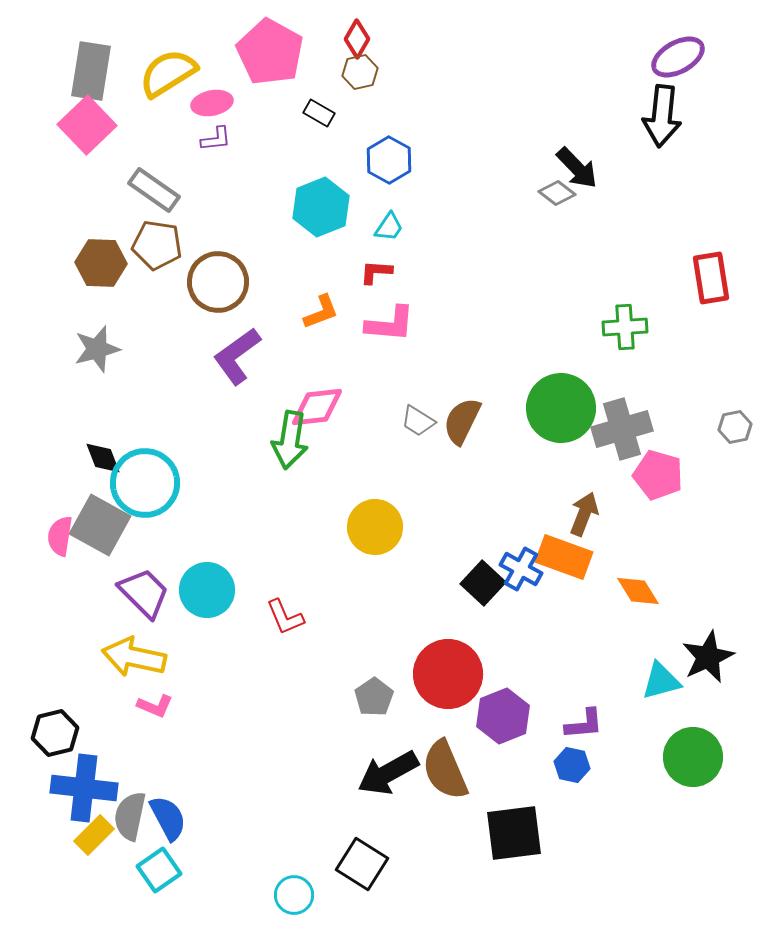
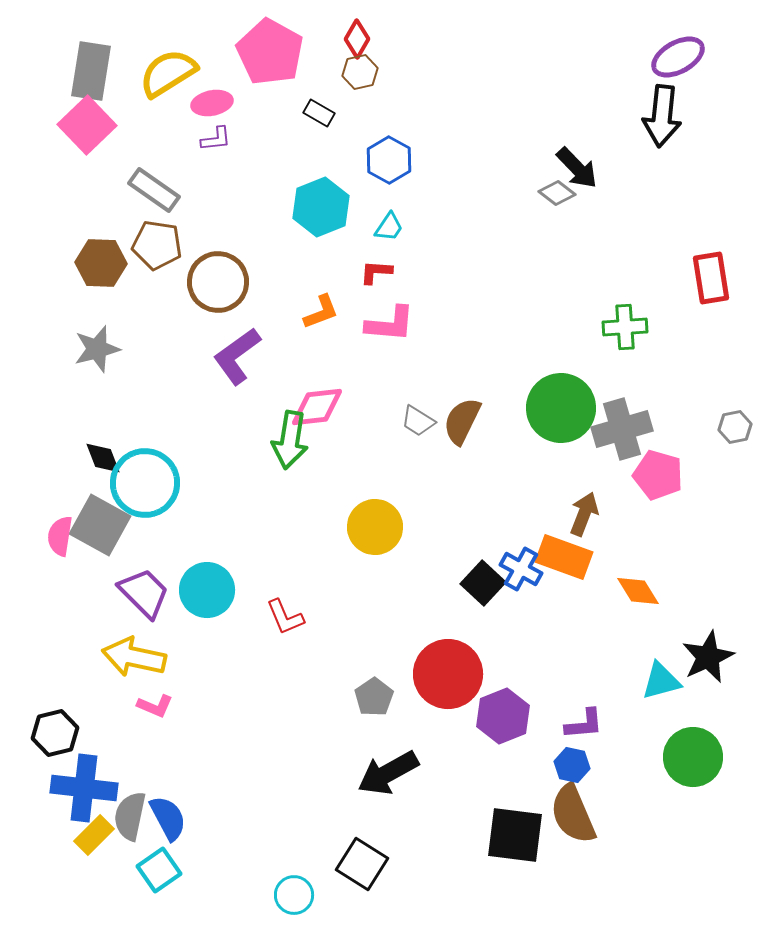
brown semicircle at (445, 770): moved 128 px right, 44 px down
black square at (514, 833): moved 1 px right, 2 px down; rotated 14 degrees clockwise
